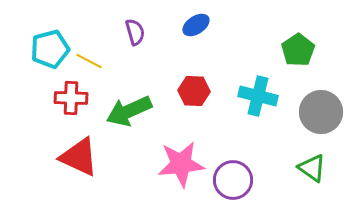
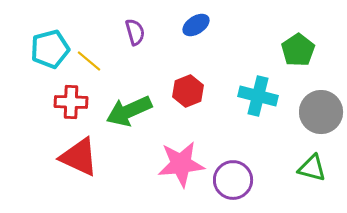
yellow line: rotated 12 degrees clockwise
red hexagon: moved 6 px left; rotated 24 degrees counterclockwise
red cross: moved 4 px down
green triangle: rotated 20 degrees counterclockwise
